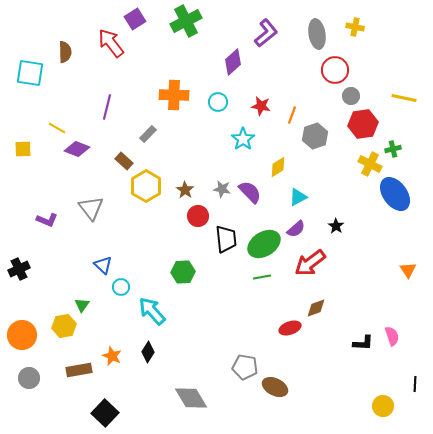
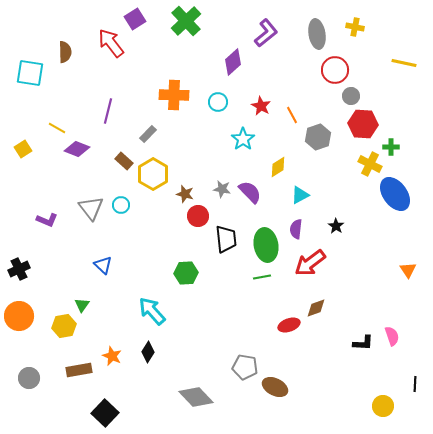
green cross at (186, 21): rotated 16 degrees counterclockwise
yellow line at (404, 98): moved 35 px up
red star at (261, 106): rotated 18 degrees clockwise
purple line at (107, 107): moved 1 px right, 4 px down
orange line at (292, 115): rotated 48 degrees counterclockwise
red hexagon at (363, 124): rotated 12 degrees clockwise
gray hexagon at (315, 136): moved 3 px right, 1 px down
yellow square at (23, 149): rotated 30 degrees counterclockwise
green cross at (393, 149): moved 2 px left, 2 px up; rotated 14 degrees clockwise
yellow hexagon at (146, 186): moved 7 px right, 12 px up
brown star at (185, 190): moved 4 px down; rotated 18 degrees counterclockwise
cyan triangle at (298, 197): moved 2 px right, 2 px up
purple semicircle at (296, 229): rotated 138 degrees clockwise
green ellipse at (264, 244): moved 2 px right, 1 px down; rotated 68 degrees counterclockwise
green hexagon at (183, 272): moved 3 px right, 1 px down
cyan circle at (121, 287): moved 82 px up
red ellipse at (290, 328): moved 1 px left, 3 px up
orange circle at (22, 335): moved 3 px left, 19 px up
gray diamond at (191, 398): moved 5 px right, 1 px up; rotated 12 degrees counterclockwise
